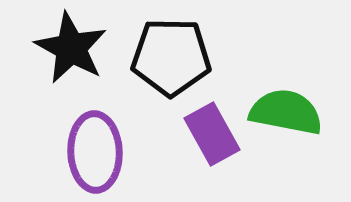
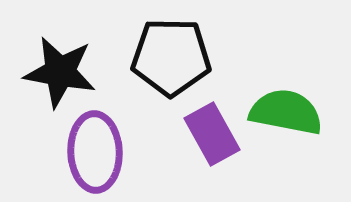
black star: moved 11 px left, 24 px down; rotated 18 degrees counterclockwise
